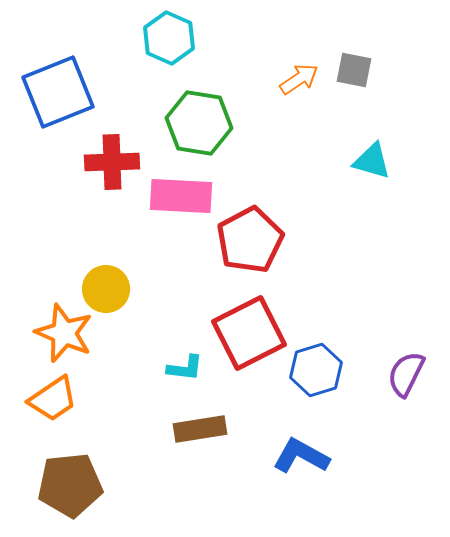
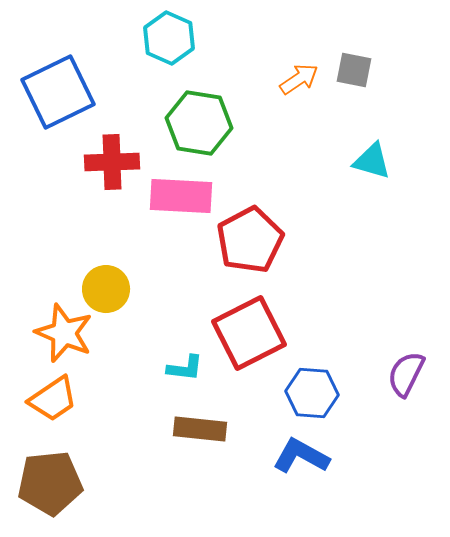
blue square: rotated 4 degrees counterclockwise
blue hexagon: moved 4 px left, 23 px down; rotated 21 degrees clockwise
brown rectangle: rotated 15 degrees clockwise
brown pentagon: moved 20 px left, 2 px up
